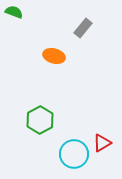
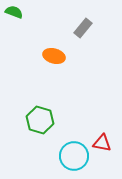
green hexagon: rotated 16 degrees counterclockwise
red triangle: rotated 42 degrees clockwise
cyan circle: moved 2 px down
